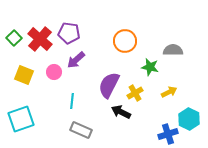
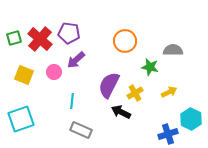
green square: rotated 28 degrees clockwise
cyan hexagon: moved 2 px right
